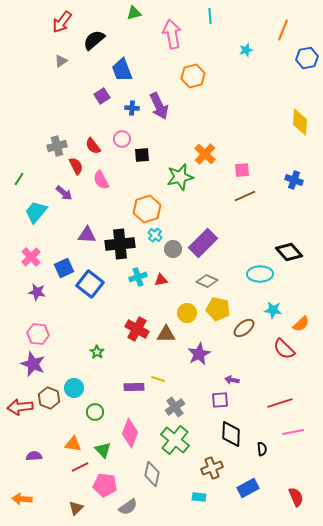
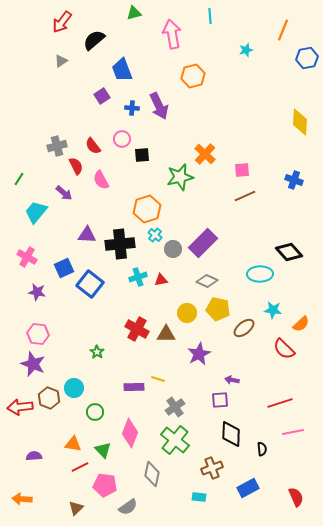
pink cross at (31, 257): moved 4 px left; rotated 18 degrees counterclockwise
